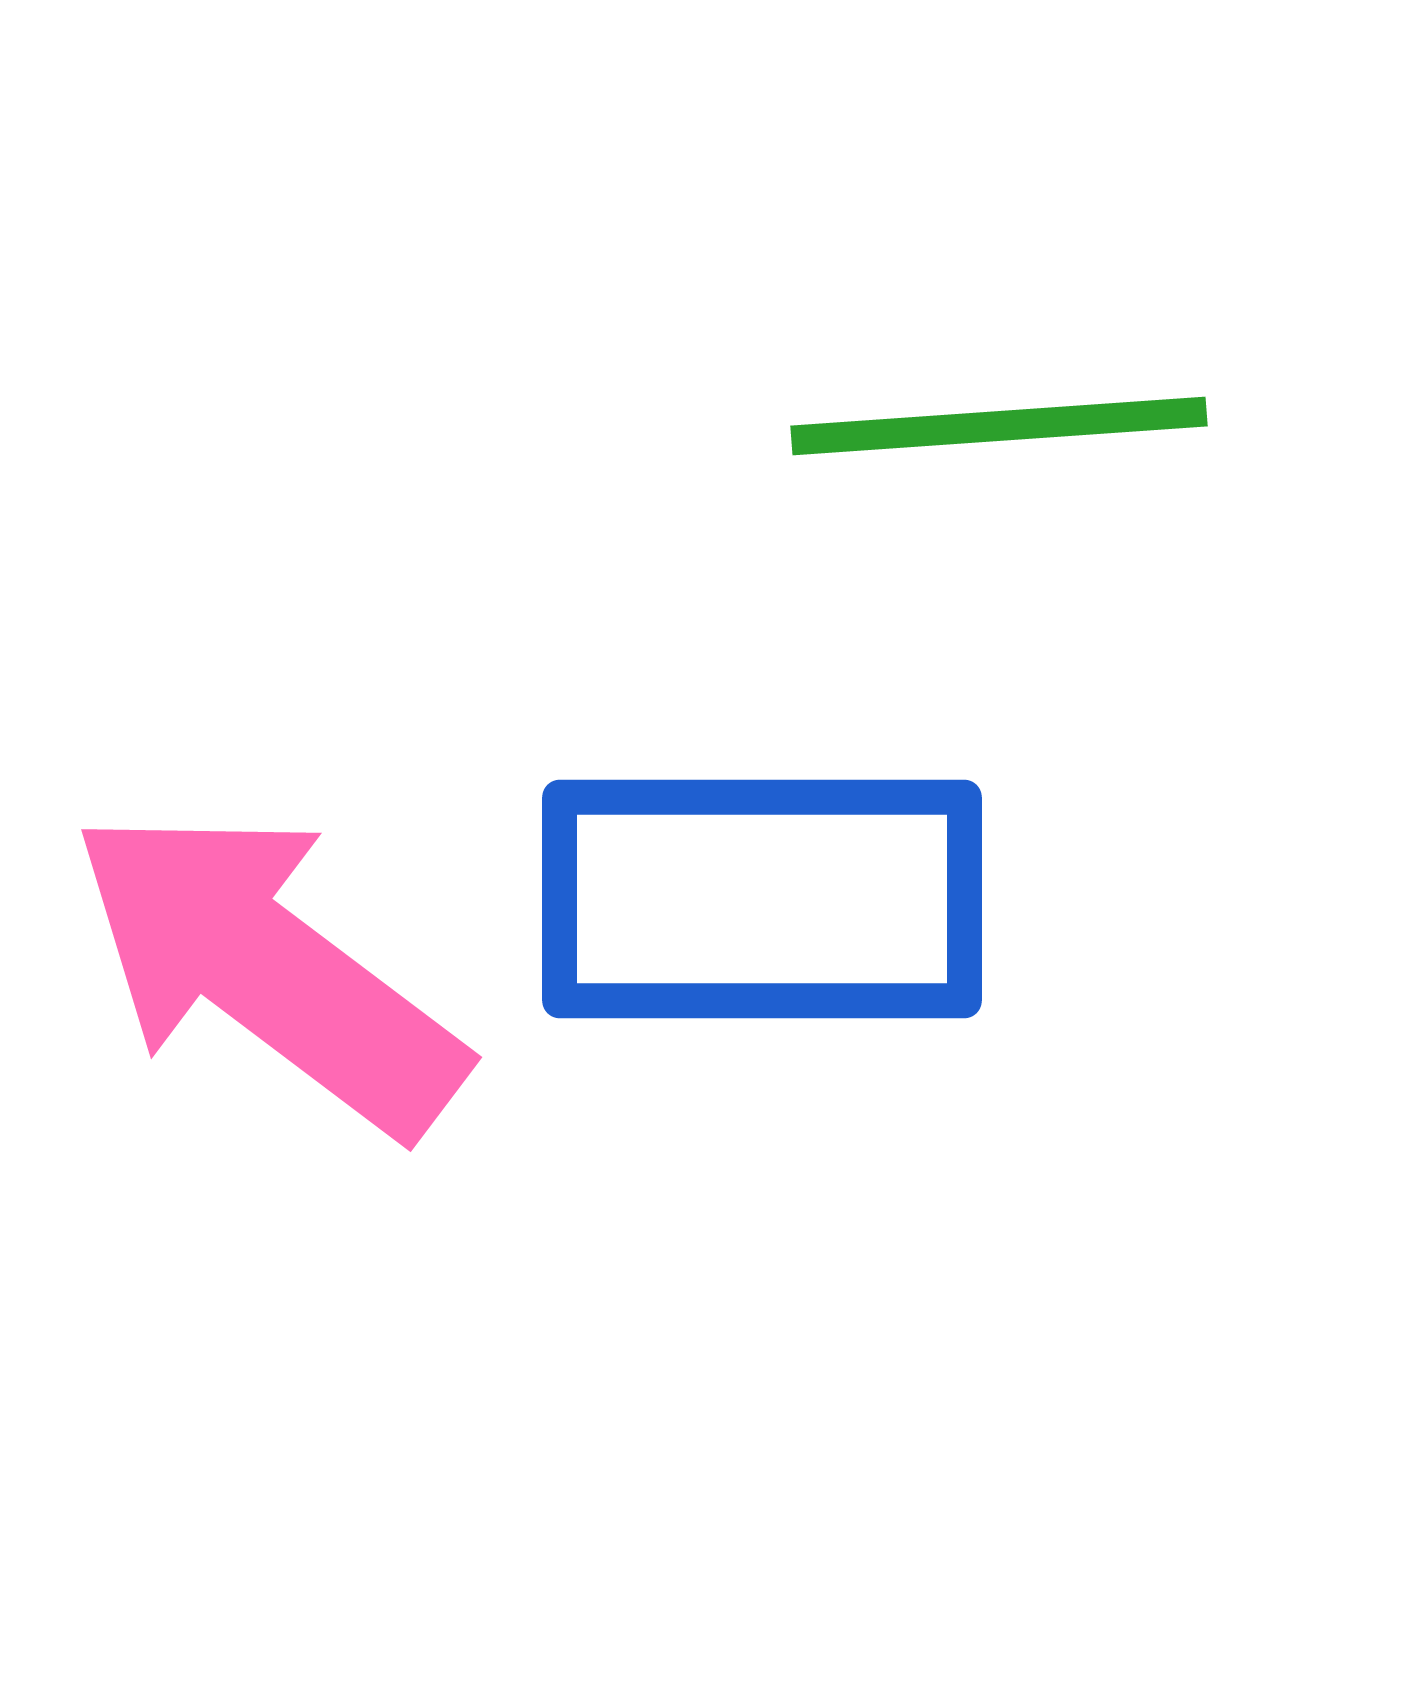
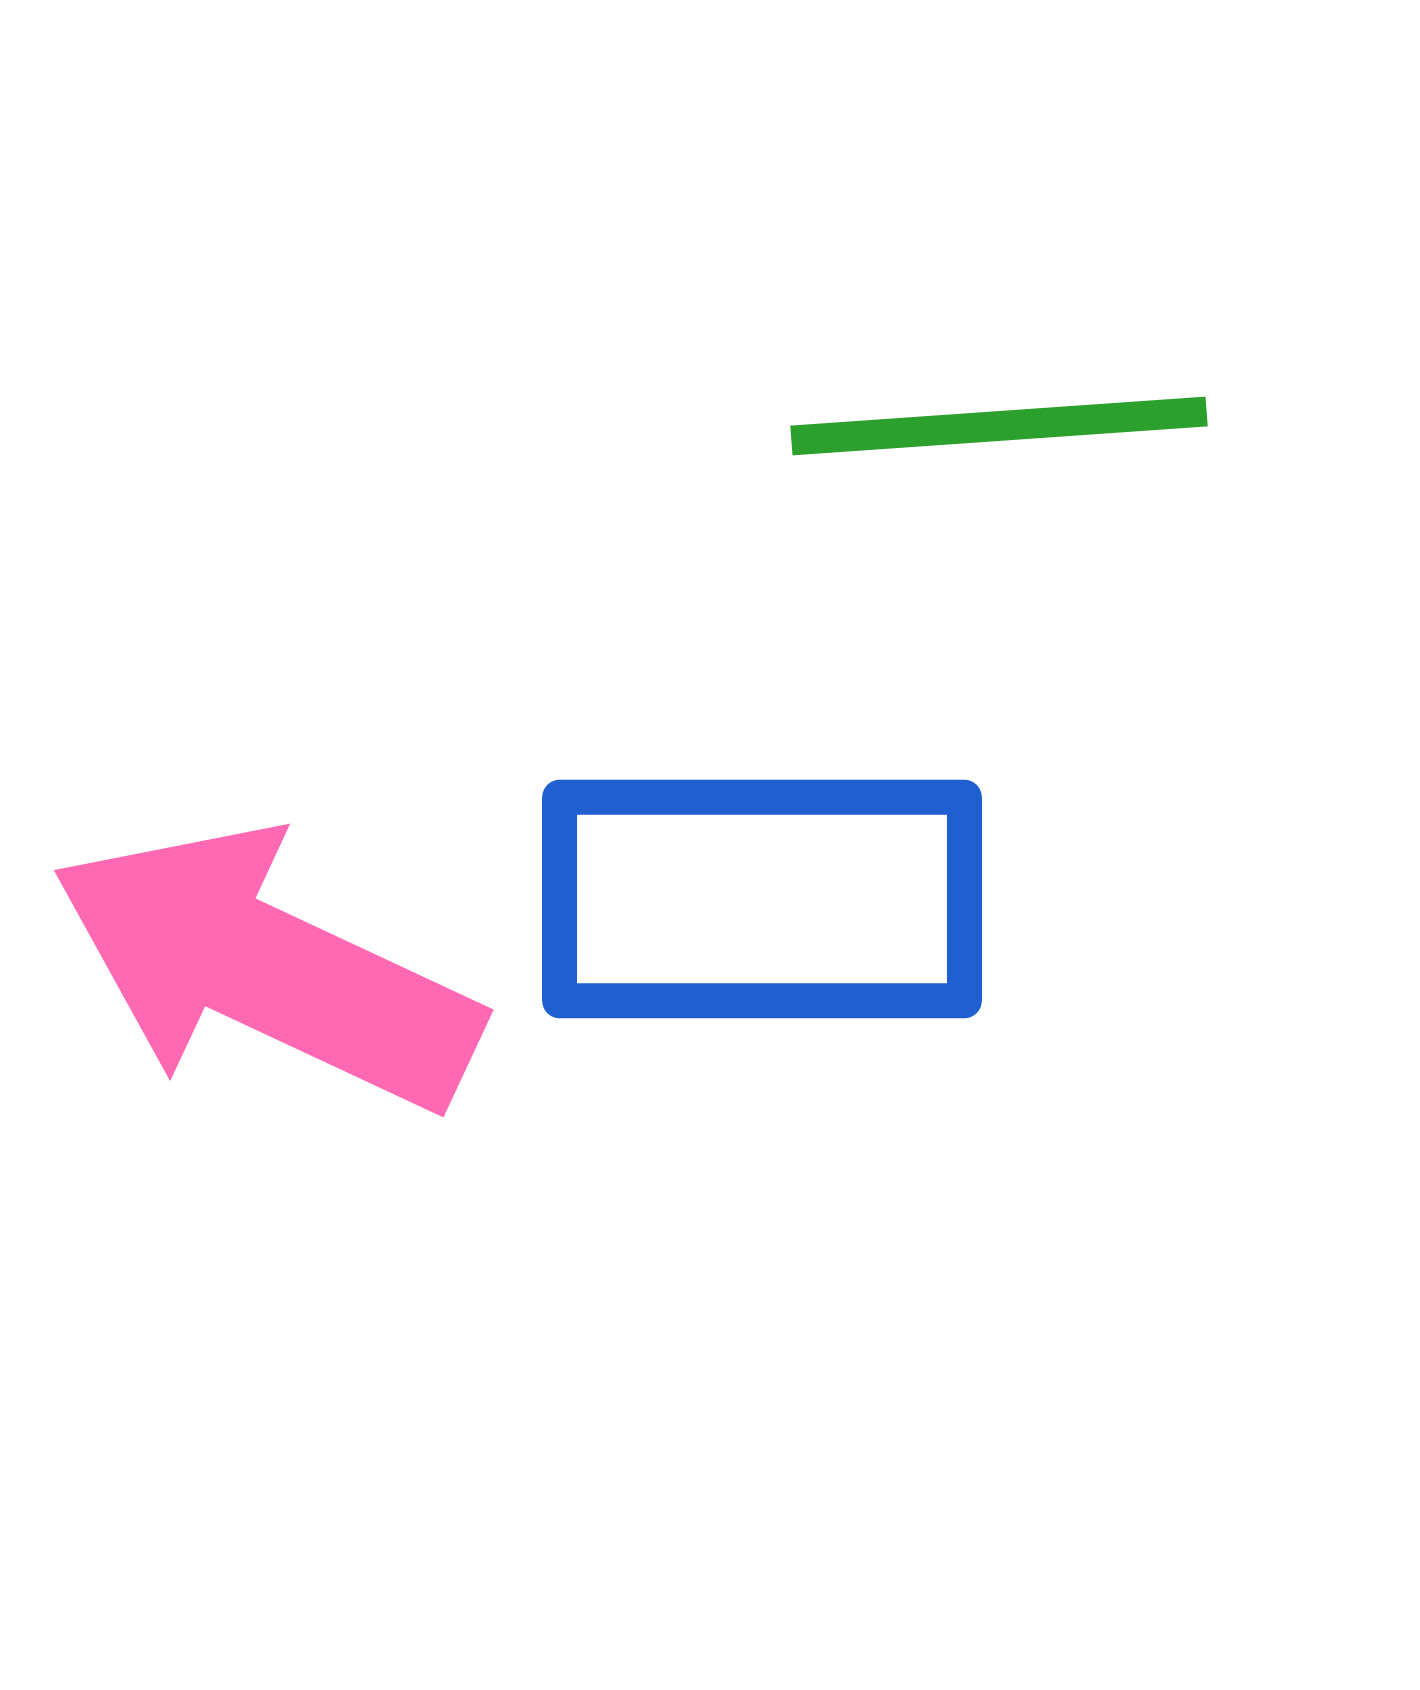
pink arrow: moved 2 px left, 1 px up; rotated 12 degrees counterclockwise
